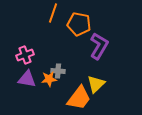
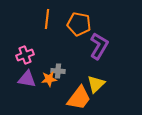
orange line: moved 6 px left, 6 px down; rotated 12 degrees counterclockwise
